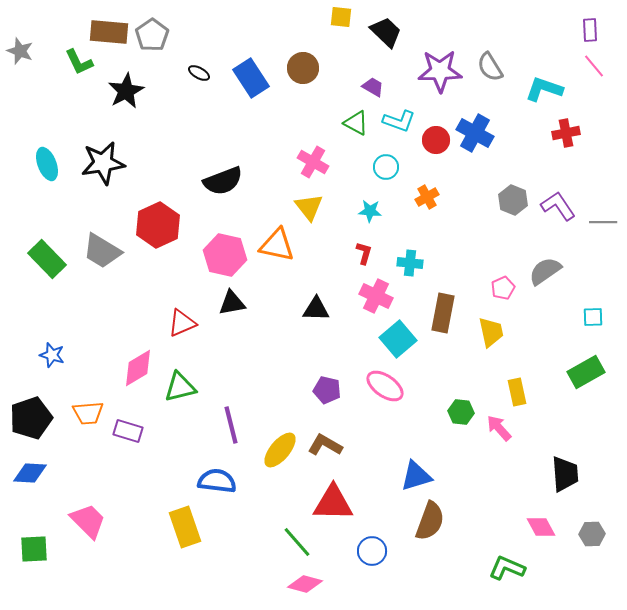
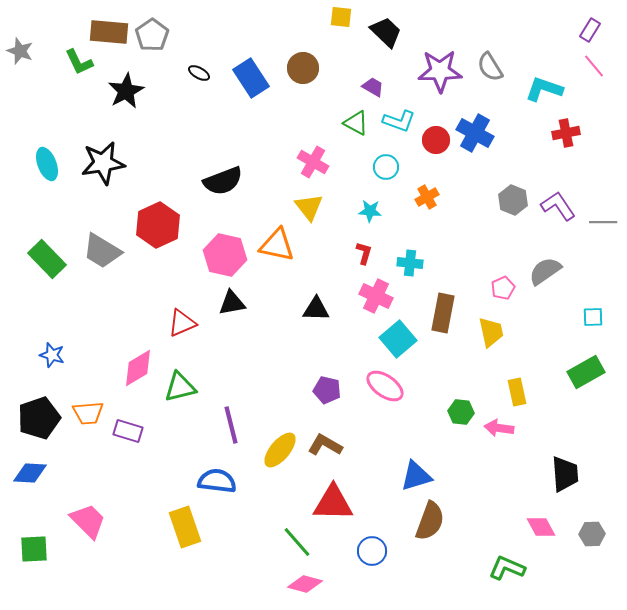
purple rectangle at (590, 30): rotated 35 degrees clockwise
black pentagon at (31, 418): moved 8 px right
pink arrow at (499, 428): rotated 40 degrees counterclockwise
